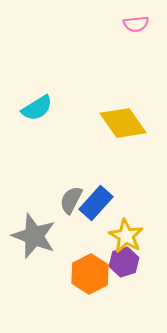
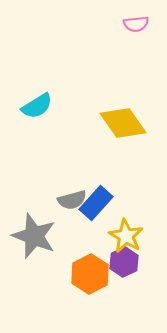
cyan semicircle: moved 2 px up
gray semicircle: moved 1 px right; rotated 132 degrees counterclockwise
purple hexagon: rotated 8 degrees counterclockwise
